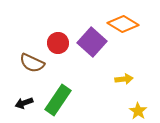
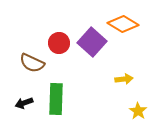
red circle: moved 1 px right
green rectangle: moved 2 px left, 1 px up; rotated 32 degrees counterclockwise
